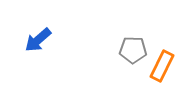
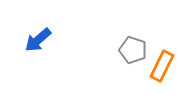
gray pentagon: rotated 16 degrees clockwise
